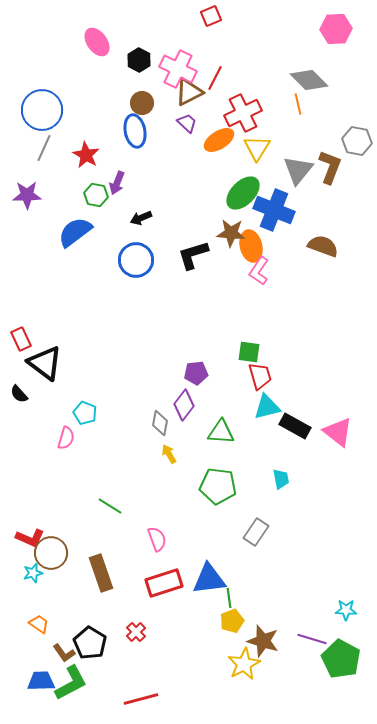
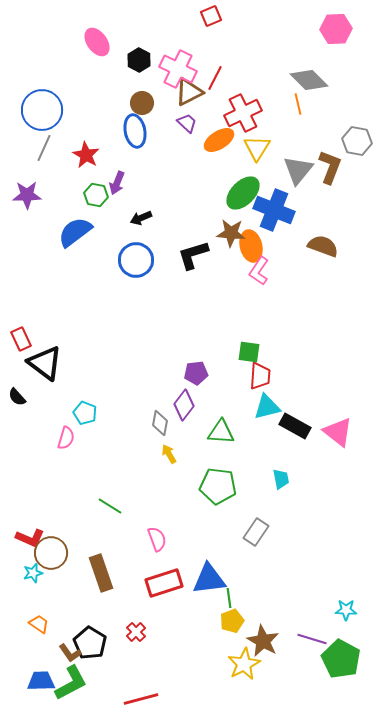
red trapezoid at (260, 376): rotated 20 degrees clockwise
black semicircle at (19, 394): moved 2 px left, 3 px down
brown star at (263, 641): rotated 12 degrees clockwise
brown L-shape at (64, 653): moved 6 px right
